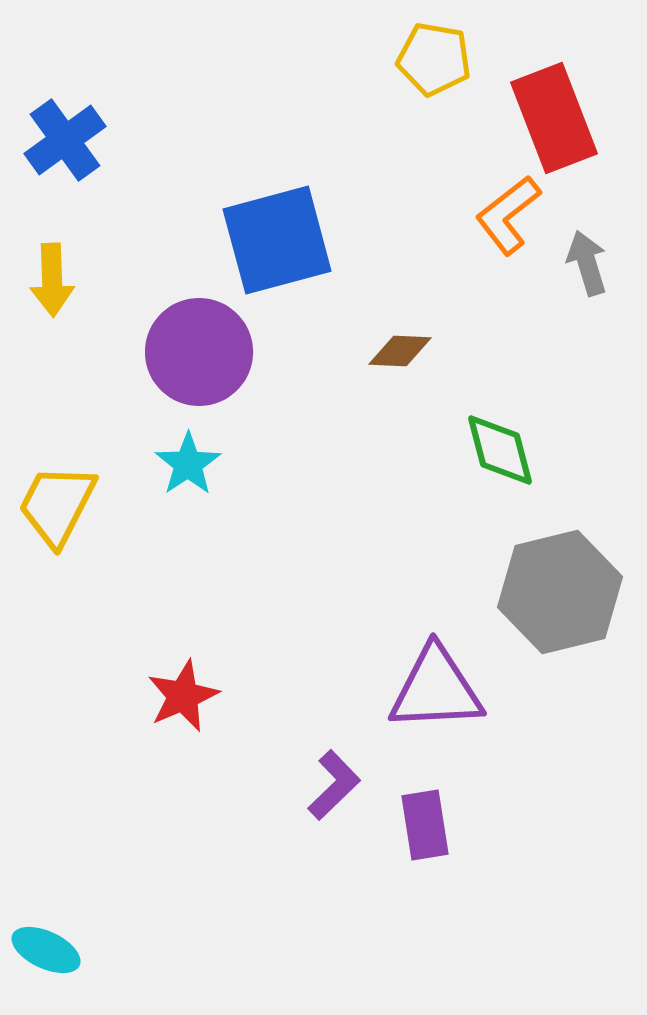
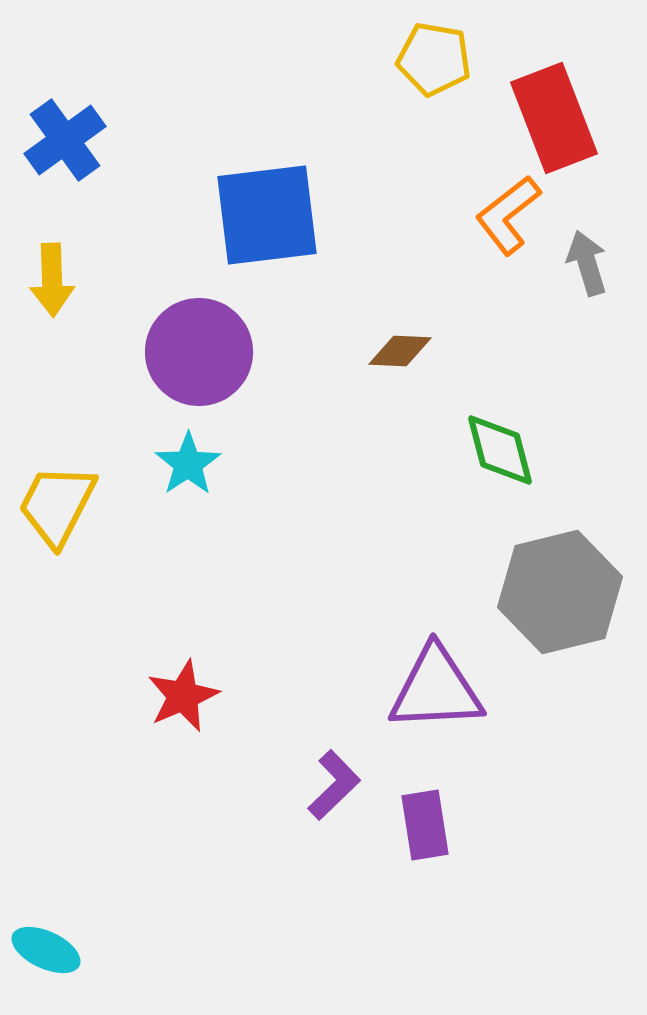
blue square: moved 10 px left, 25 px up; rotated 8 degrees clockwise
